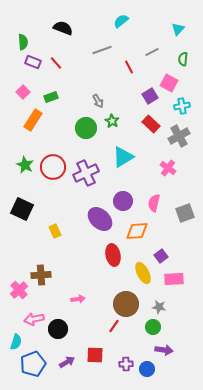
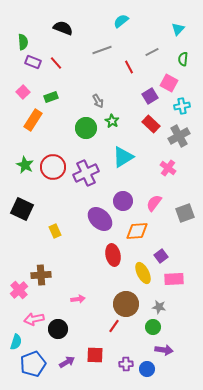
pink semicircle at (154, 203): rotated 24 degrees clockwise
